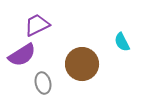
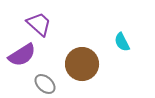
purple trapezoid: moved 2 px right, 1 px up; rotated 68 degrees clockwise
gray ellipse: moved 2 px right, 1 px down; rotated 35 degrees counterclockwise
